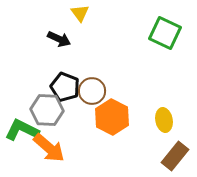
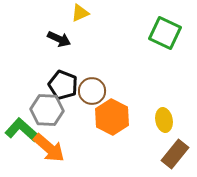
yellow triangle: rotated 42 degrees clockwise
black pentagon: moved 2 px left, 2 px up
green L-shape: rotated 16 degrees clockwise
brown rectangle: moved 2 px up
